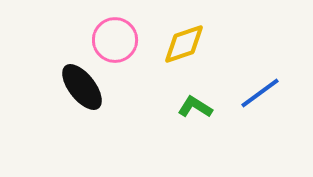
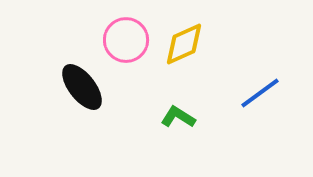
pink circle: moved 11 px right
yellow diamond: rotated 6 degrees counterclockwise
green L-shape: moved 17 px left, 10 px down
